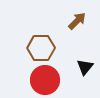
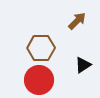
black triangle: moved 2 px left, 2 px up; rotated 18 degrees clockwise
red circle: moved 6 px left
